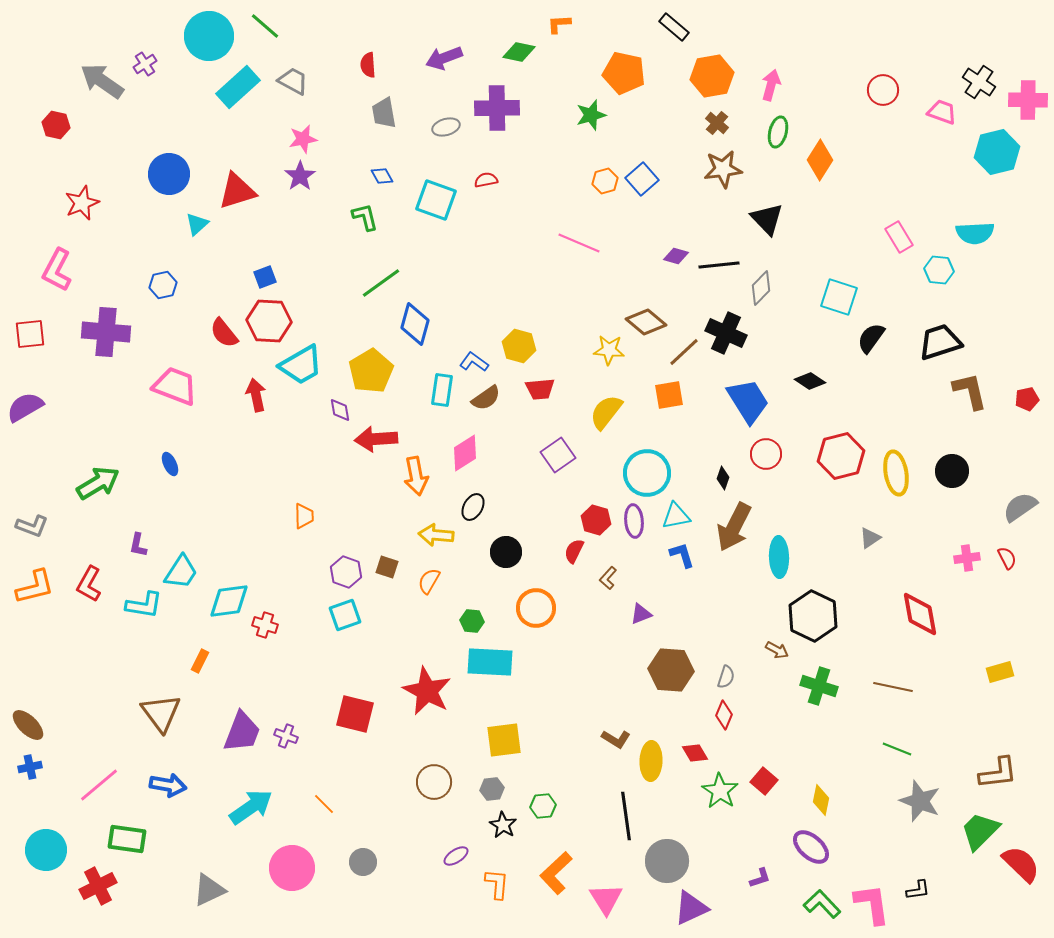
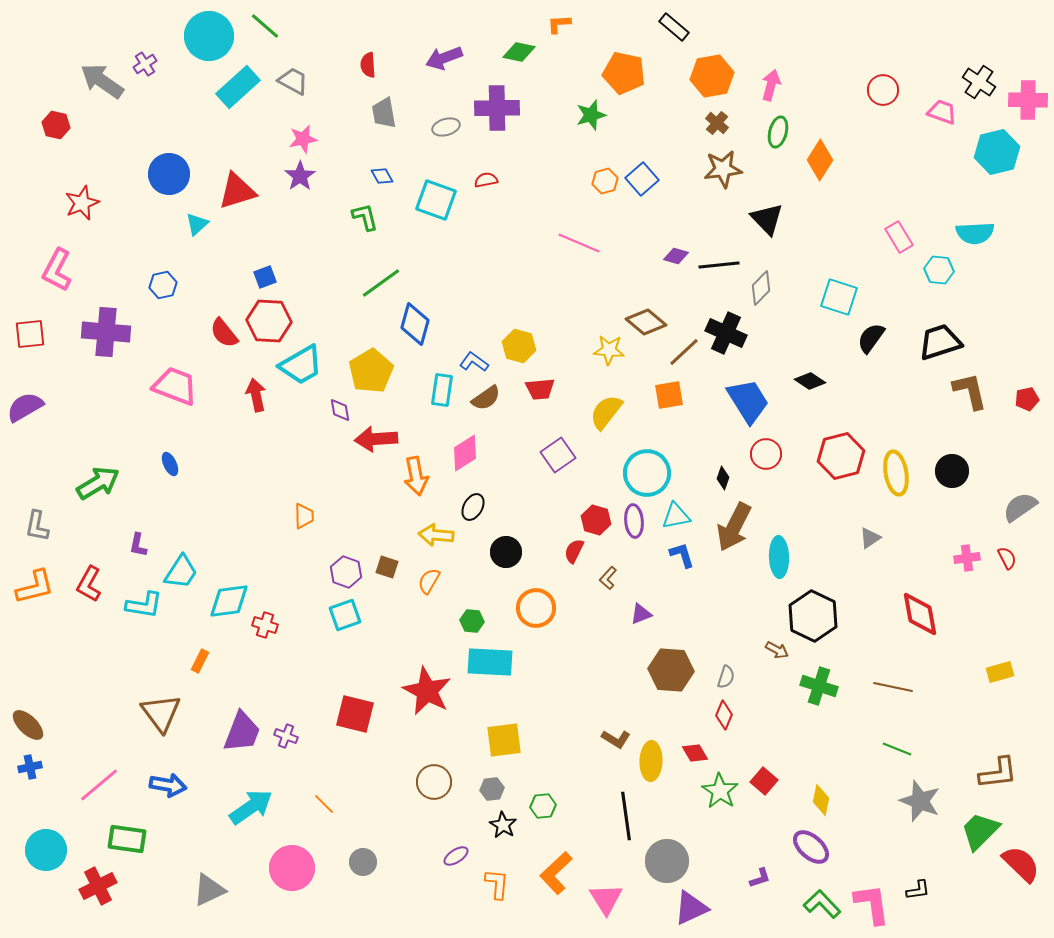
gray L-shape at (32, 526): moved 5 px right; rotated 80 degrees clockwise
